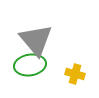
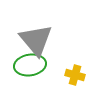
yellow cross: moved 1 px down
